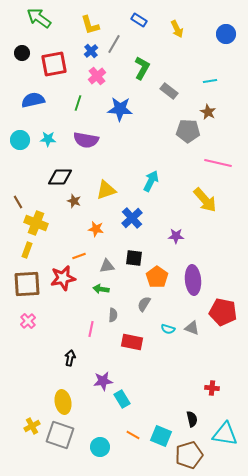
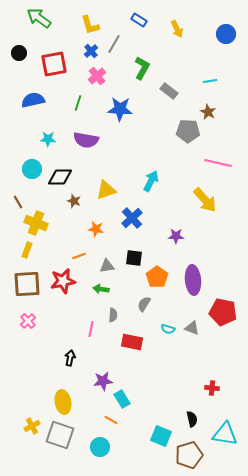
black circle at (22, 53): moved 3 px left
cyan circle at (20, 140): moved 12 px right, 29 px down
red star at (63, 278): moved 3 px down
orange line at (133, 435): moved 22 px left, 15 px up
